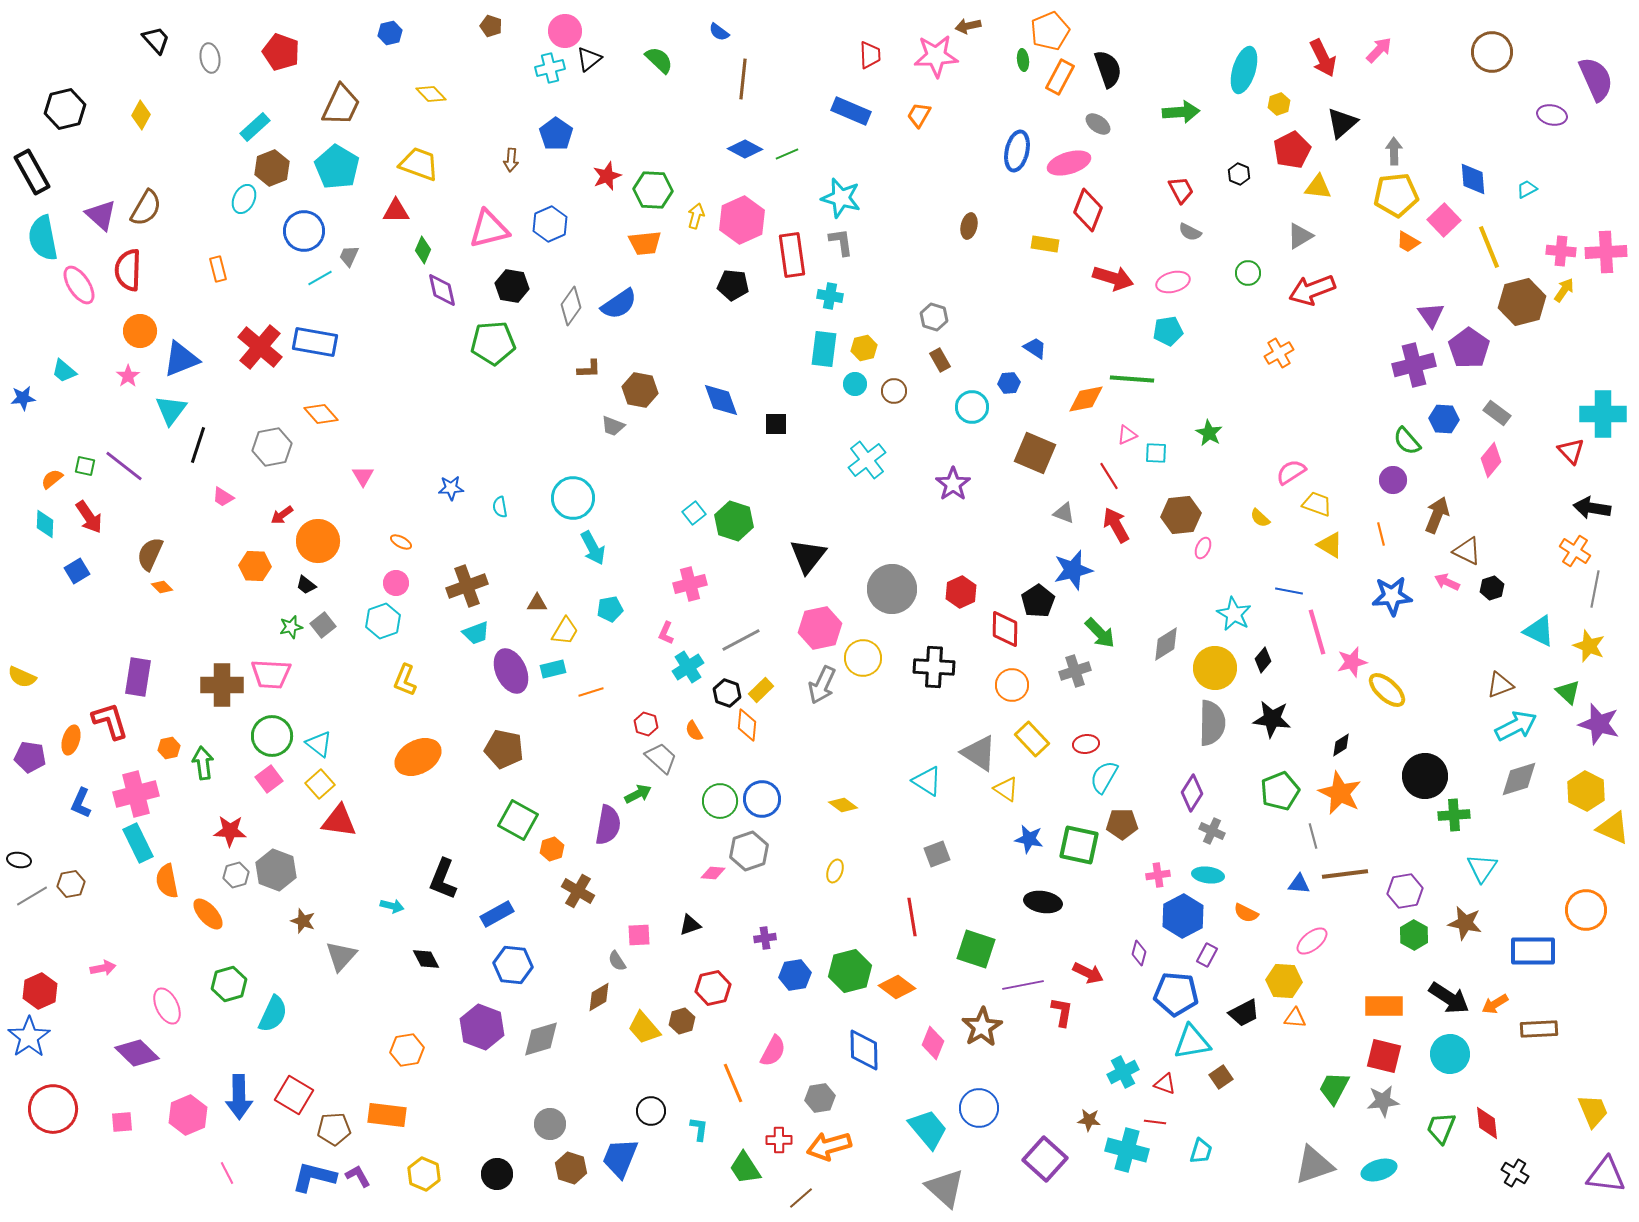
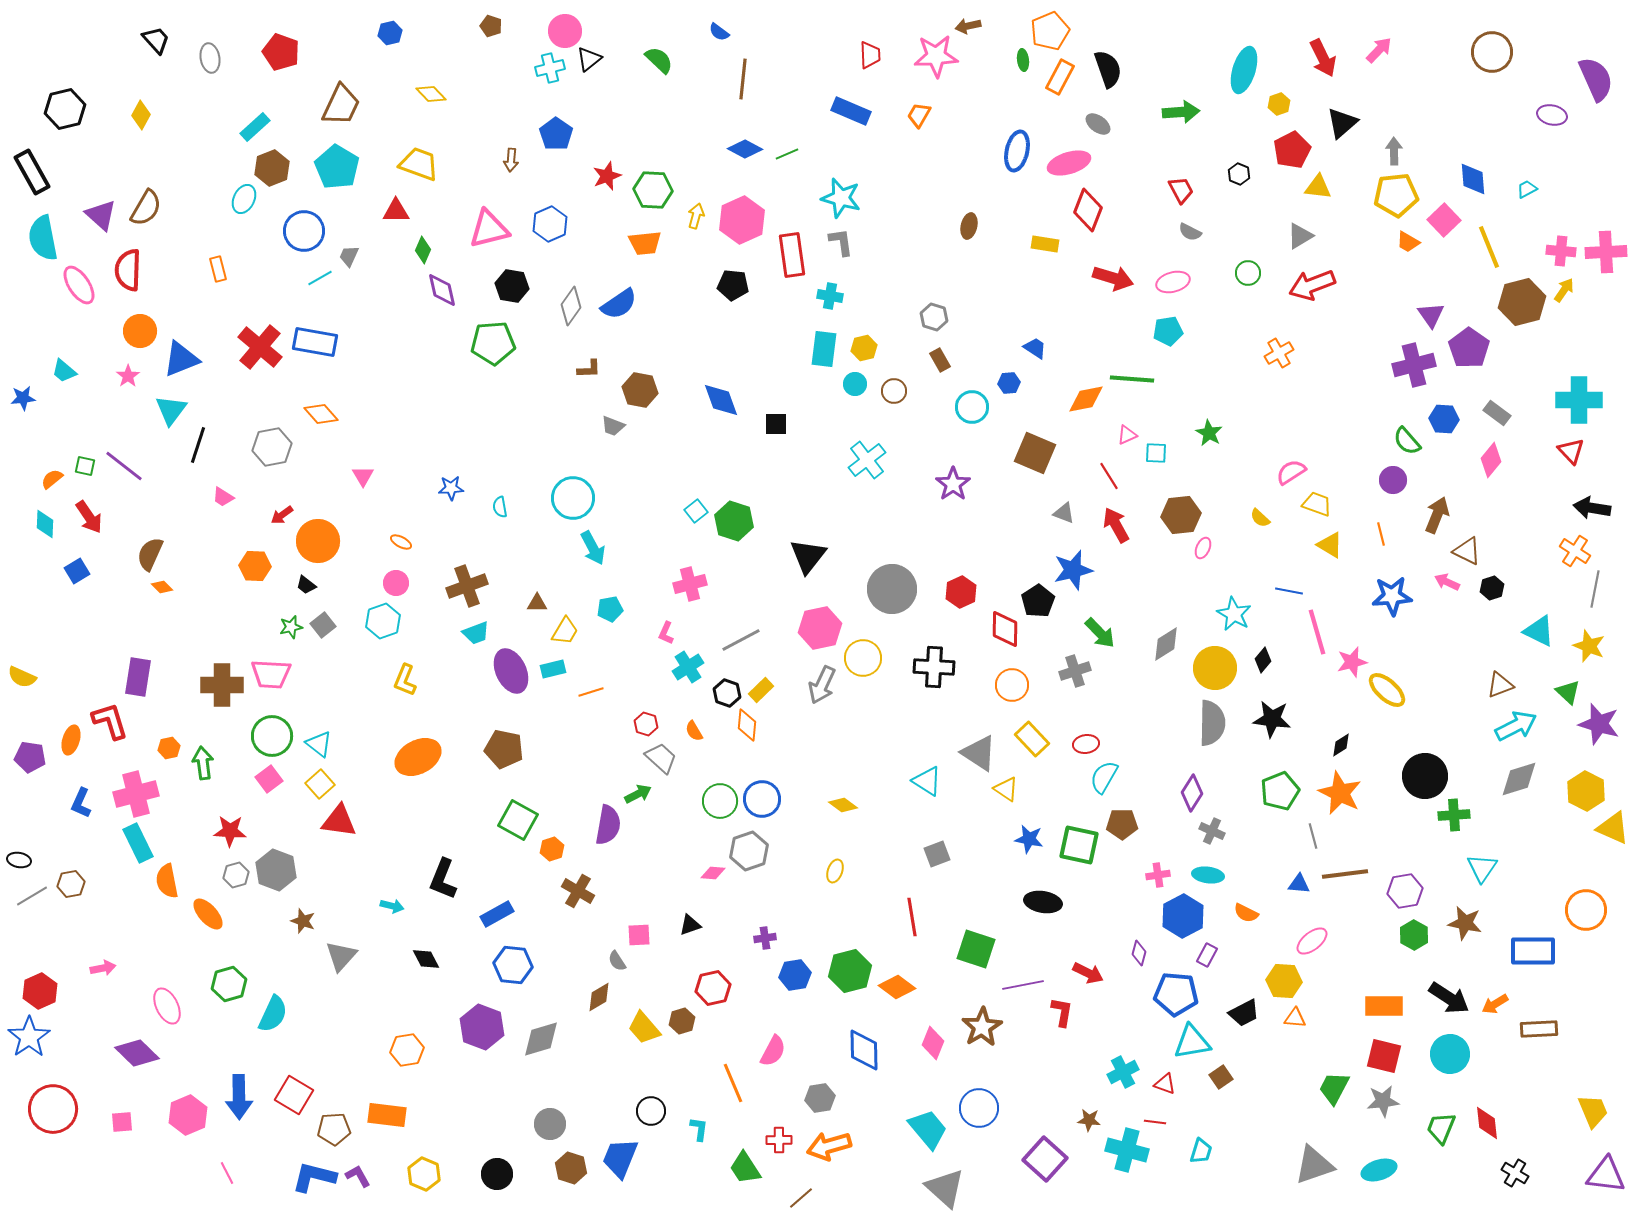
red arrow at (1312, 290): moved 5 px up
cyan cross at (1603, 414): moved 24 px left, 14 px up
cyan square at (694, 513): moved 2 px right, 2 px up
